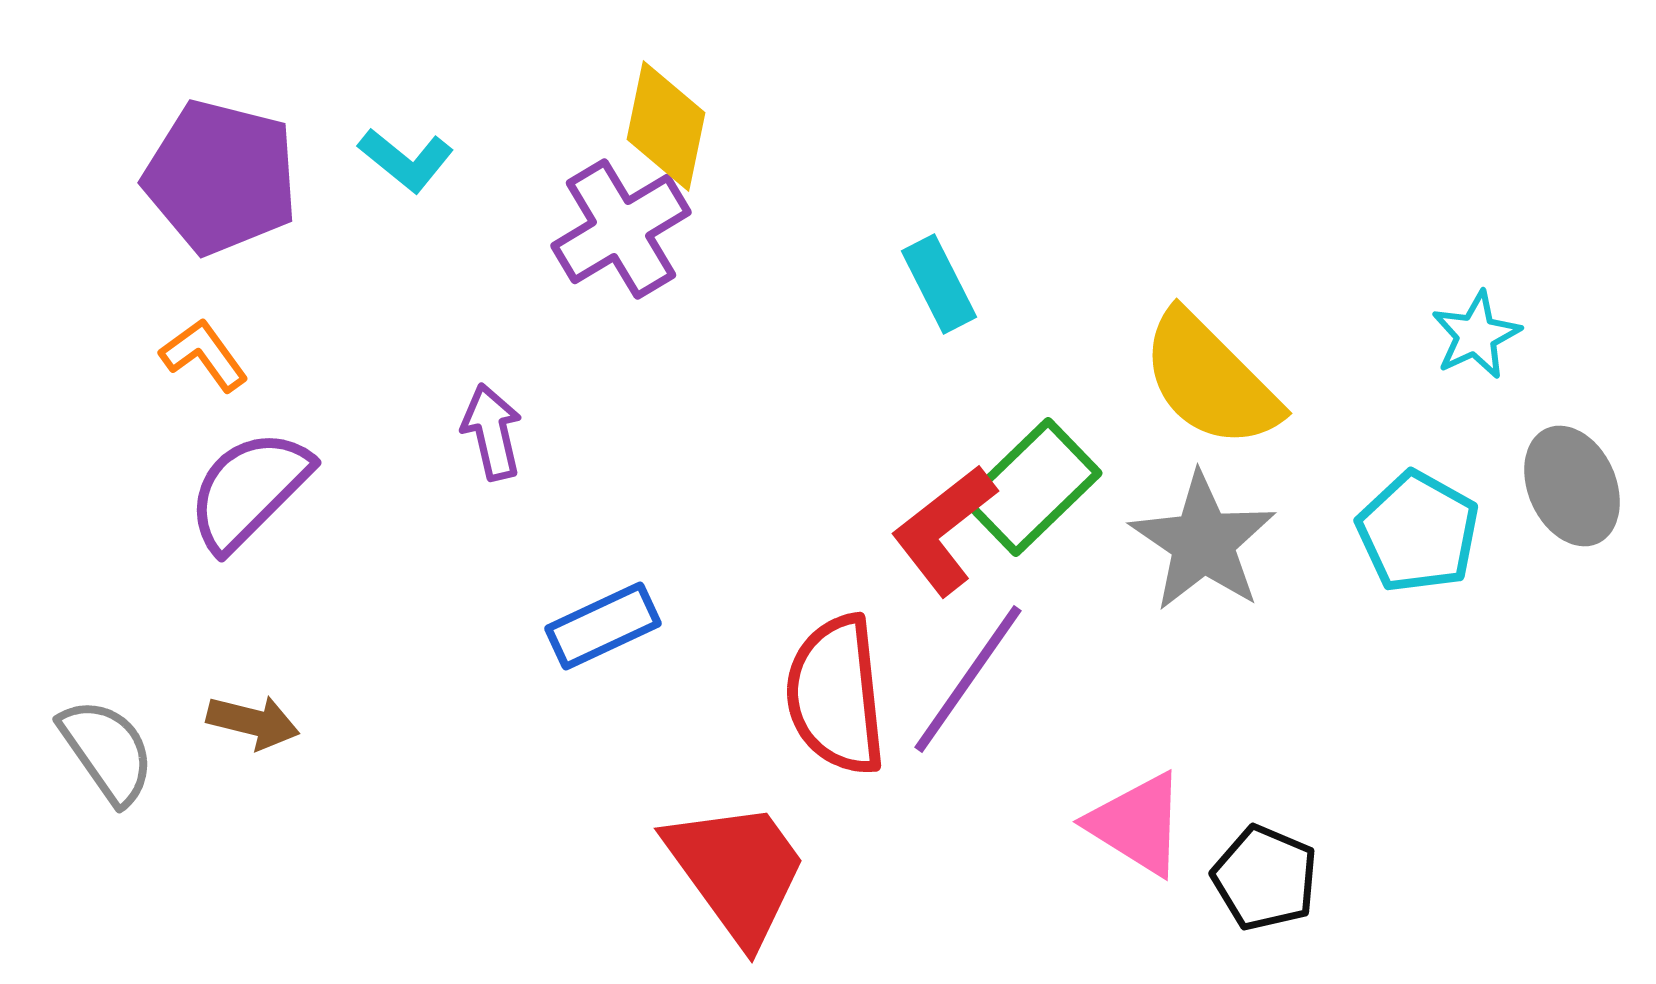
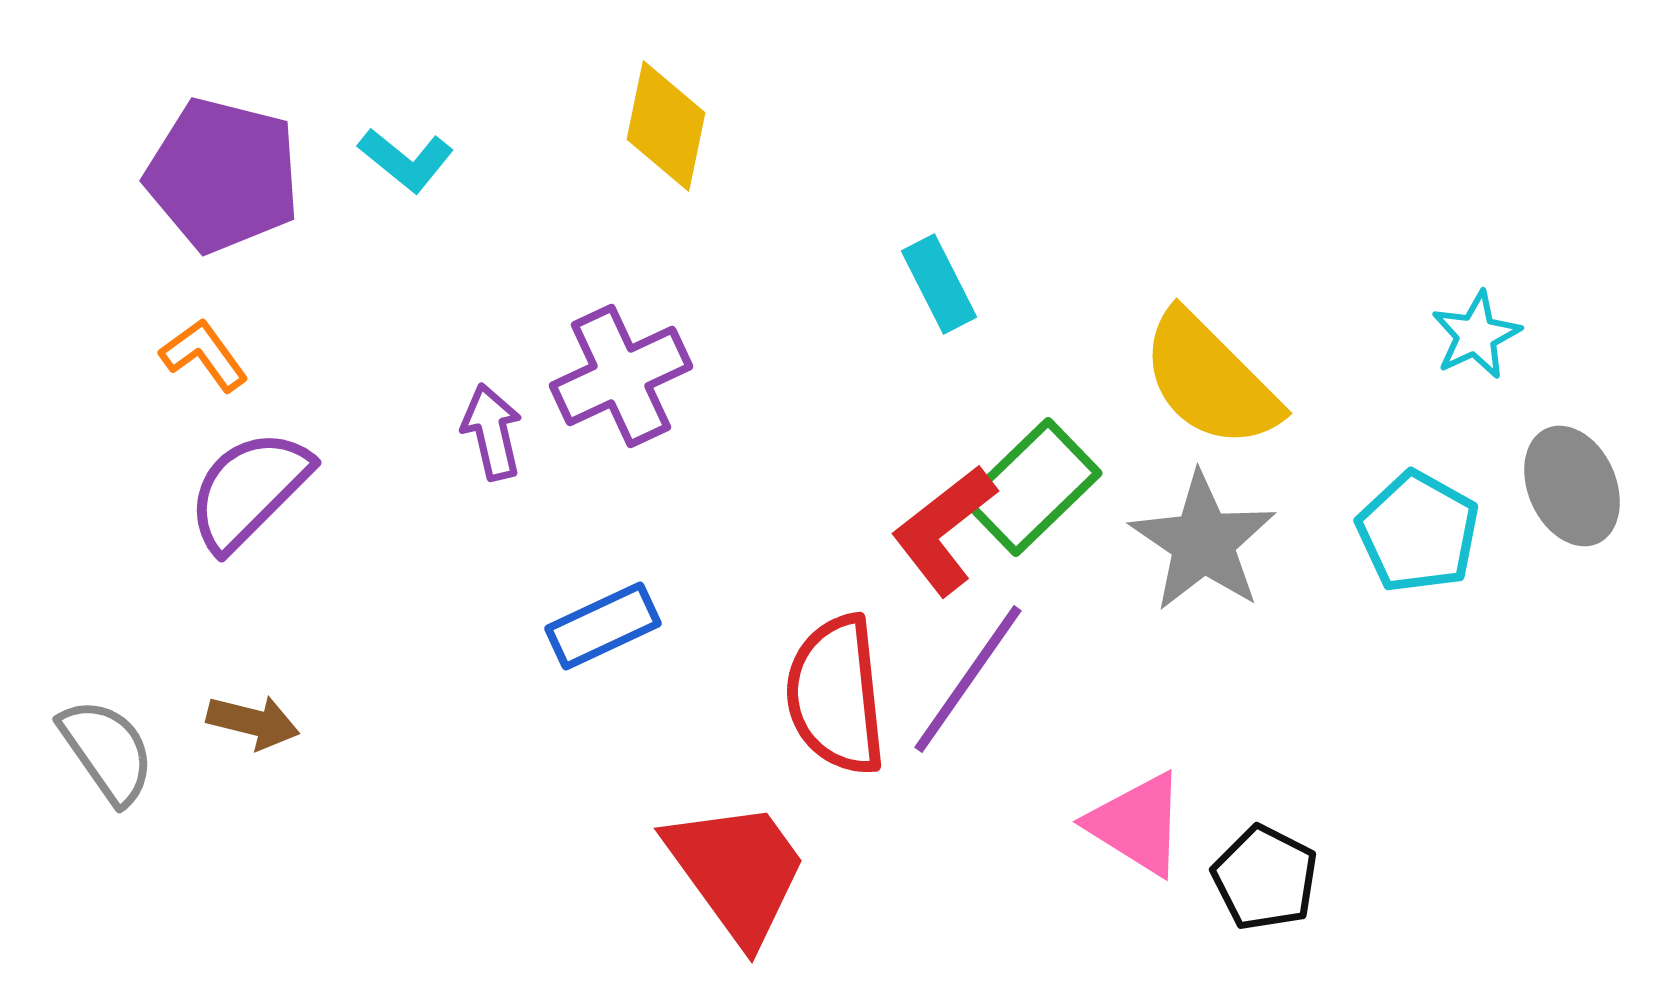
purple pentagon: moved 2 px right, 2 px up
purple cross: moved 147 px down; rotated 6 degrees clockwise
black pentagon: rotated 4 degrees clockwise
